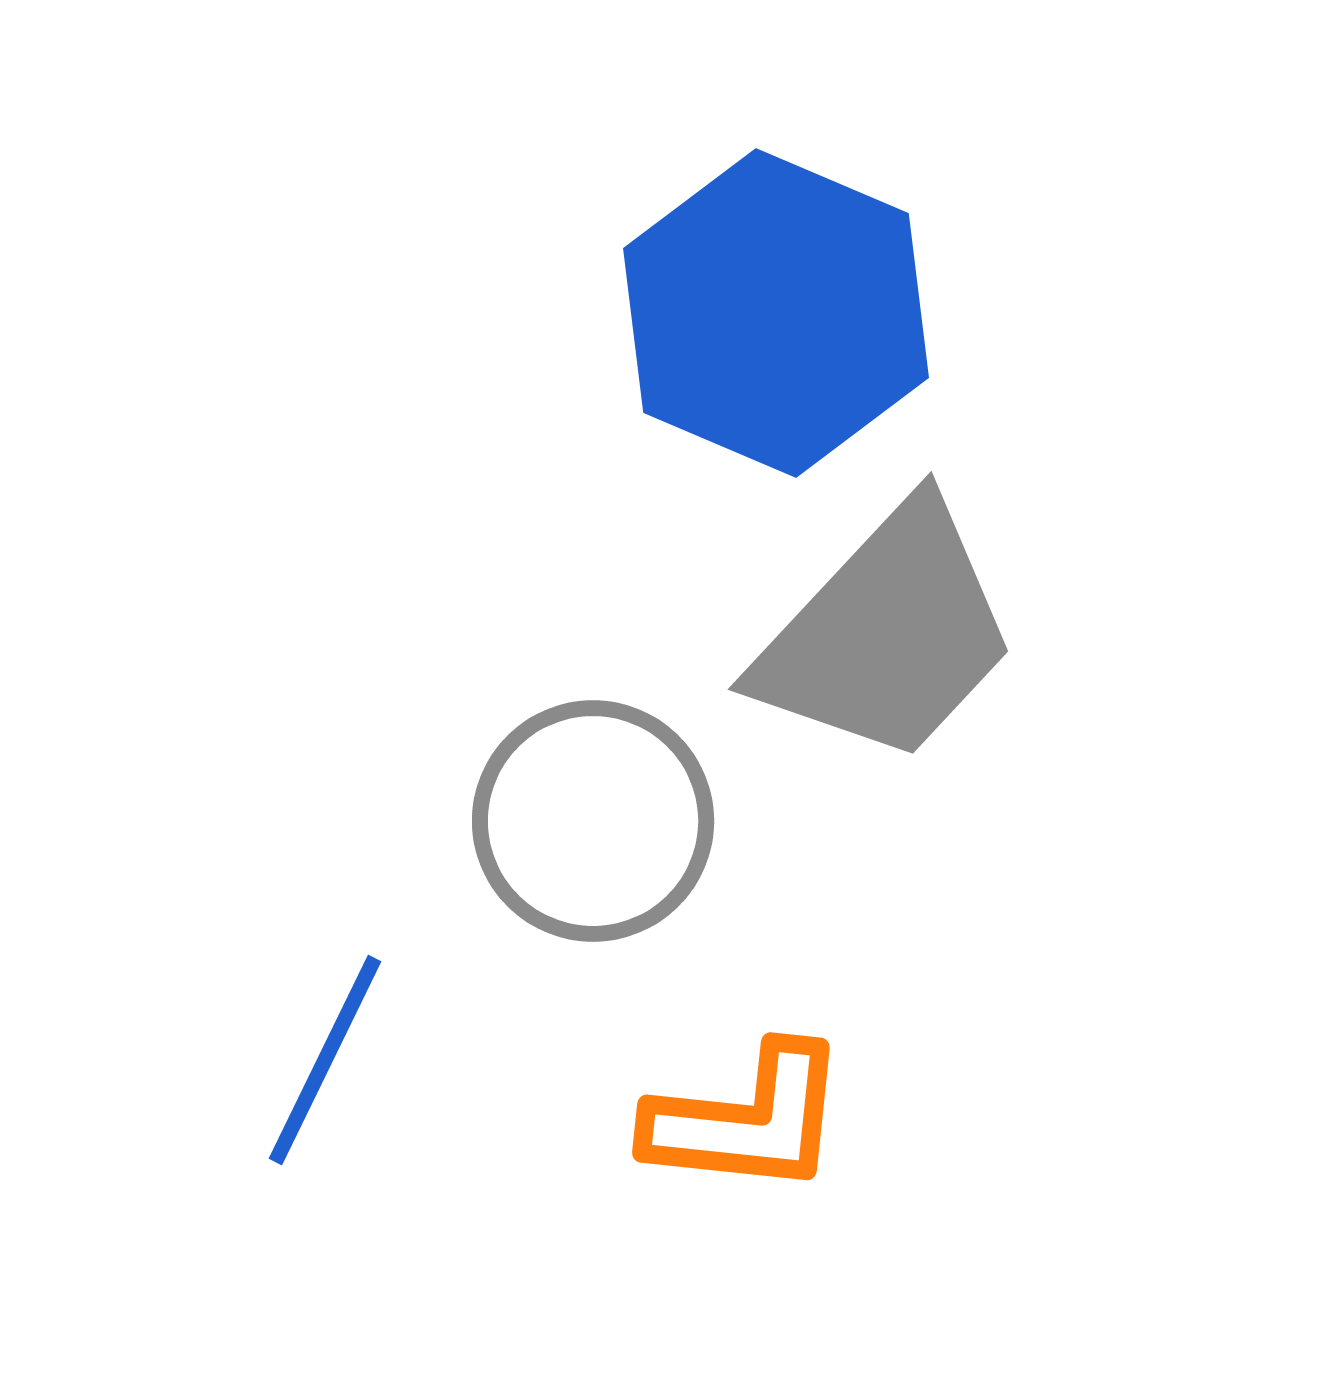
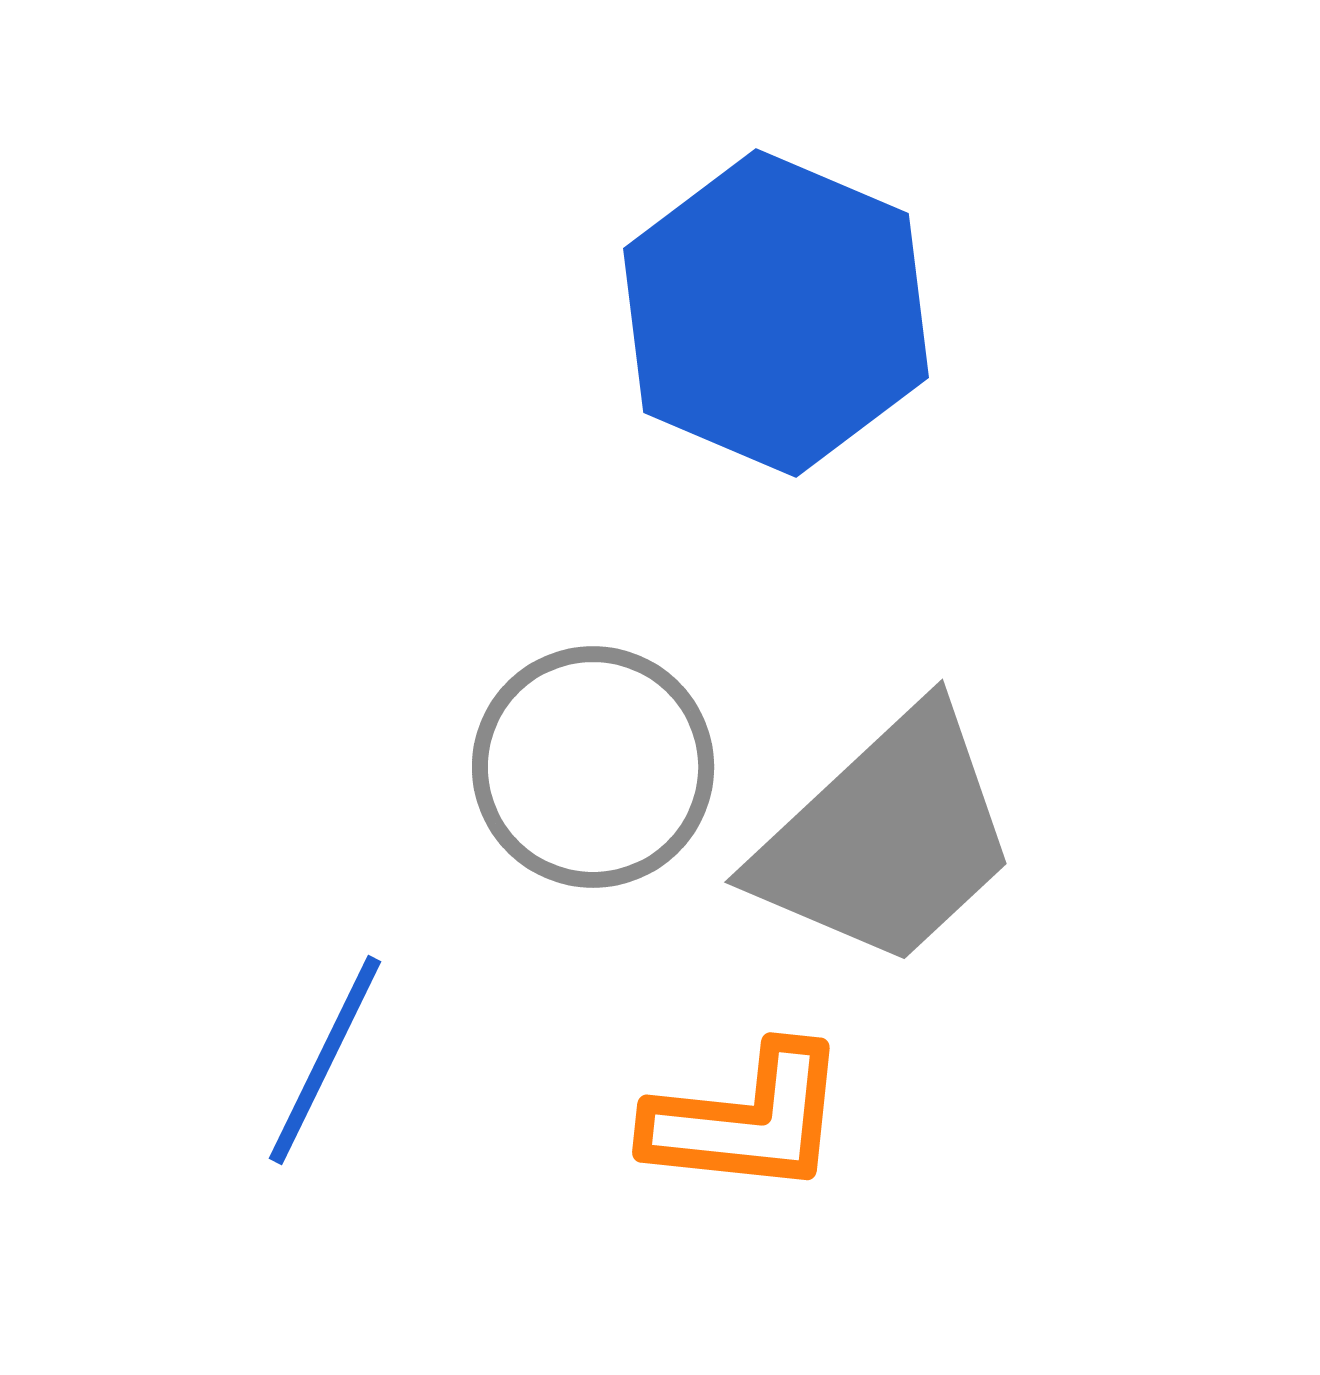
gray trapezoid: moved 204 px down; rotated 4 degrees clockwise
gray circle: moved 54 px up
